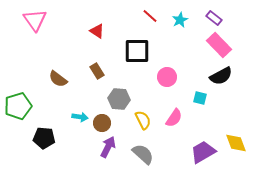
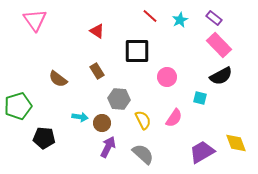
purple trapezoid: moved 1 px left
